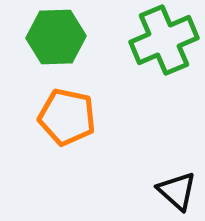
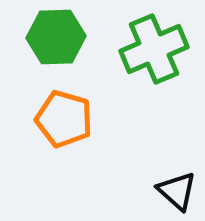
green cross: moved 10 px left, 9 px down
orange pentagon: moved 3 px left, 2 px down; rotated 4 degrees clockwise
